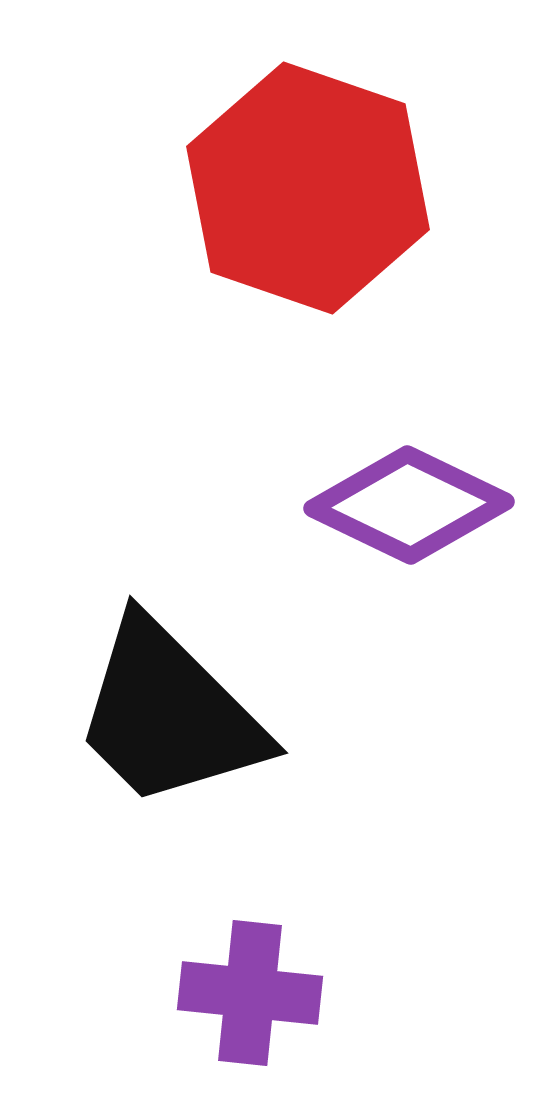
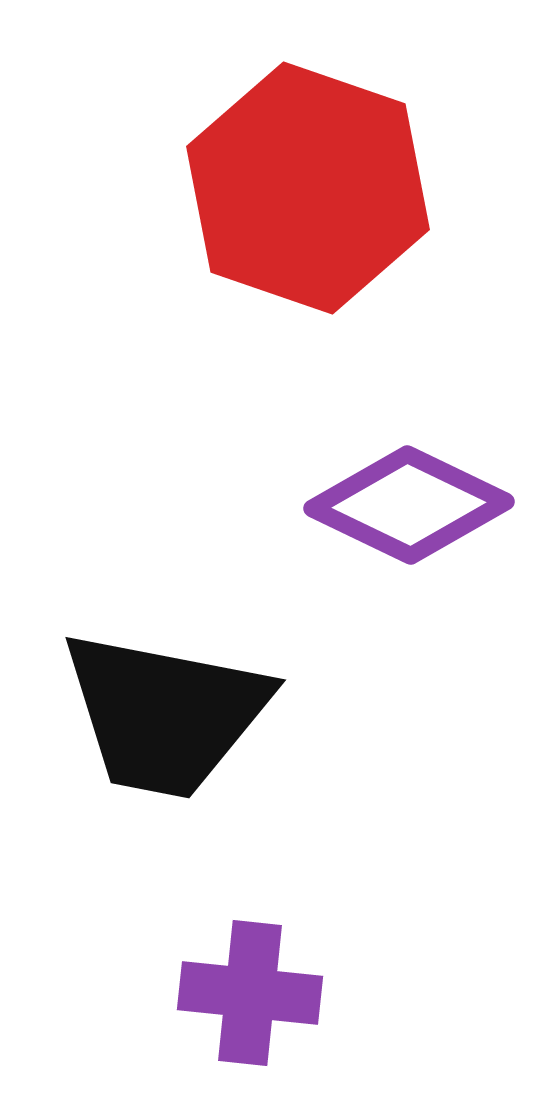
black trapezoid: moved 4 px left; rotated 34 degrees counterclockwise
